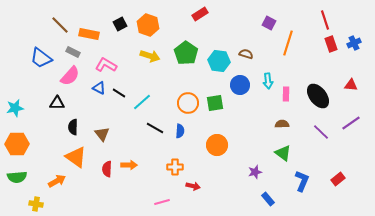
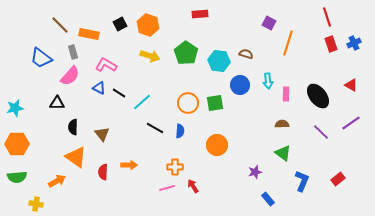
red rectangle at (200, 14): rotated 28 degrees clockwise
red line at (325, 20): moved 2 px right, 3 px up
gray rectangle at (73, 52): rotated 48 degrees clockwise
red triangle at (351, 85): rotated 24 degrees clockwise
red semicircle at (107, 169): moved 4 px left, 3 px down
red arrow at (193, 186): rotated 136 degrees counterclockwise
pink line at (162, 202): moved 5 px right, 14 px up
